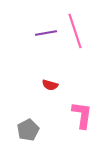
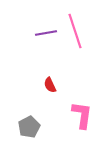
red semicircle: rotated 49 degrees clockwise
gray pentagon: moved 1 px right, 3 px up
